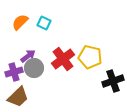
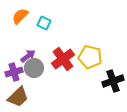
orange semicircle: moved 6 px up
